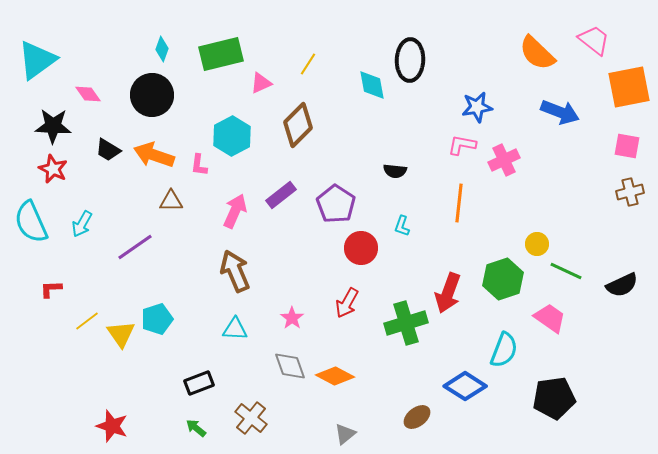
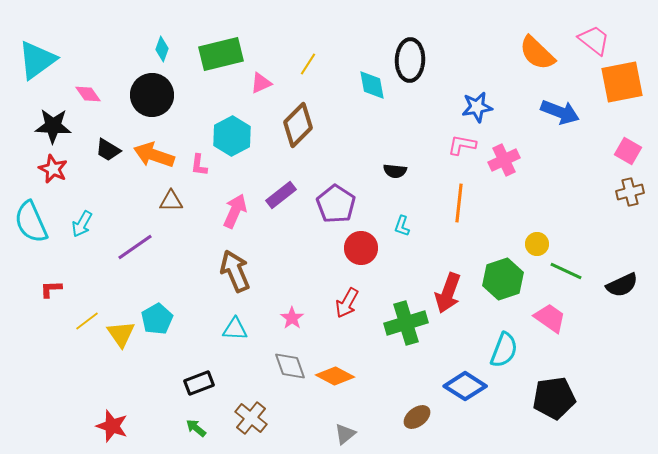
orange square at (629, 87): moved 7 px left, 5 px up
pink square at (627, 146): moved 1 px right, 5 px down; rotated 20 degrees clockwise
cyan pentagon at (157, 319): rotated 12 degrees counterclockwise
